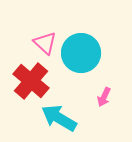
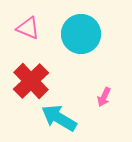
pink triangle: moved 17 px left, 15 px up; rotated 20 degrees counterclockwise
cyan circle: moved 19 px up
red cross: rotated 6 degrees clockwise
